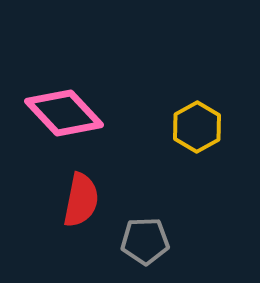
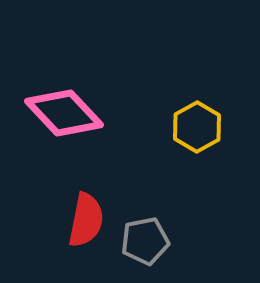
red semicircle: moved 5 px right, 20 px down
gray pentagon: rotated 9 degrees counterclockwise
